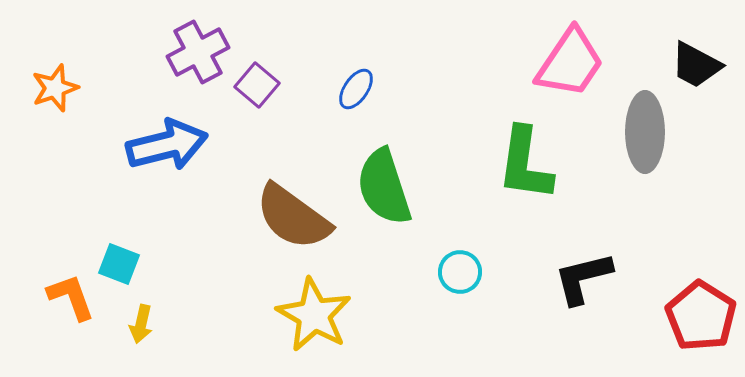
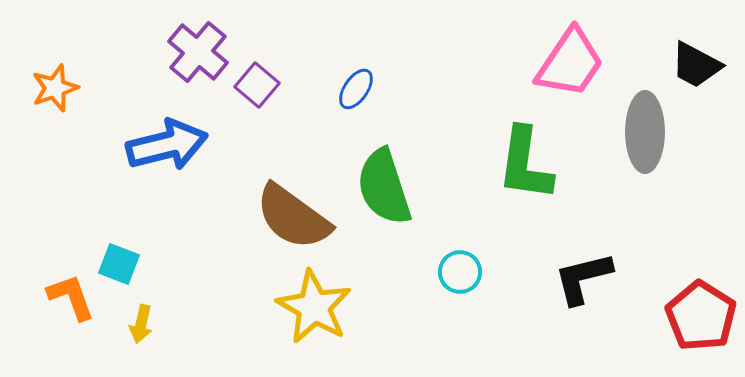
purple cross: rotated 22 degrees counterclockwise
yellow star: moved 8 px up
